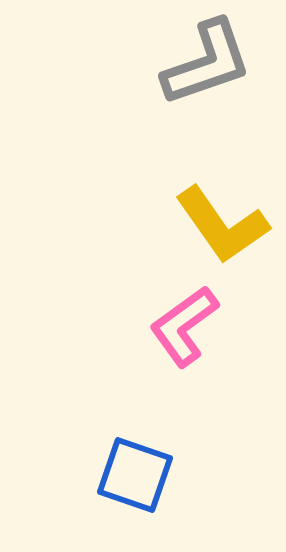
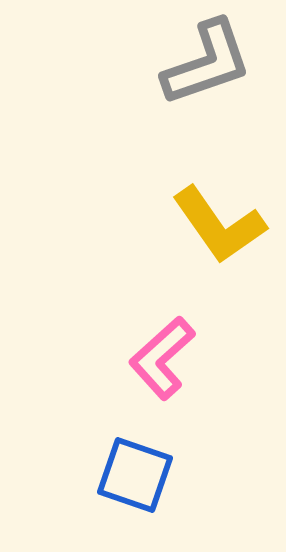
yellow L-shape: moved 3 px left
pink L-shape: moved 22 px left, 32 px down; rotated 6 degrees counterclockwise
